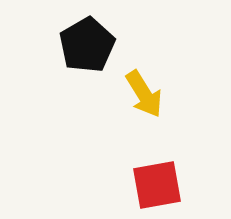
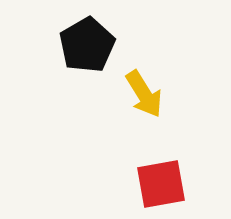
red square: moved 4 px right, 1 px up
